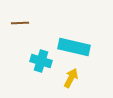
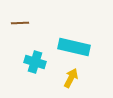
cyan cross: moved 6 px left, 1 px down
